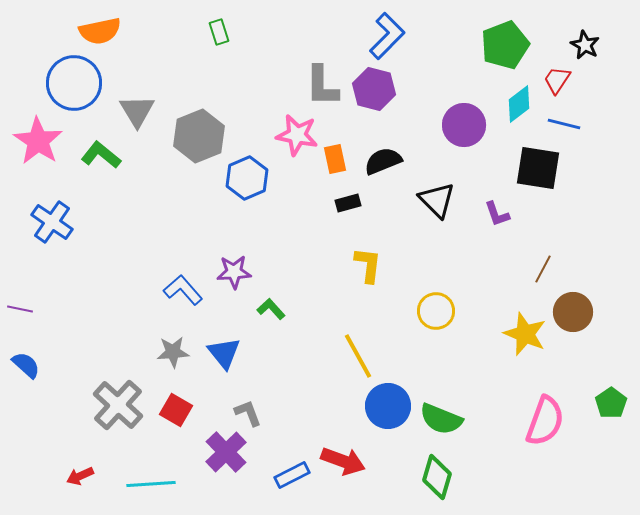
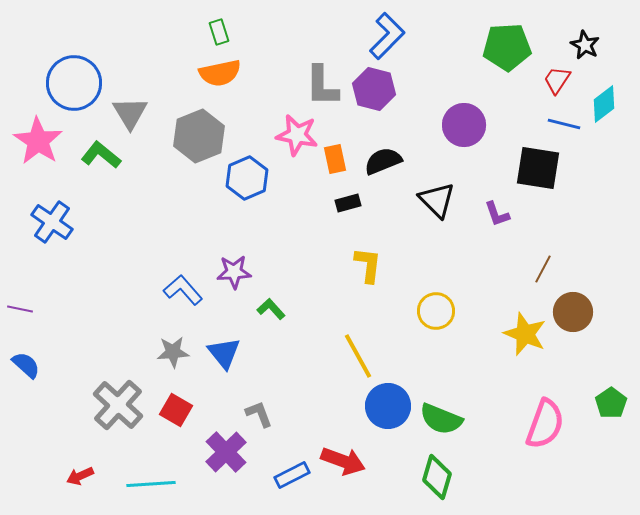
orange semicircle at (100, 31): moved 120 px right, 42 px down
green pentagon at (505, 45): moved 2 px right, 2 px down; rotated 18 degrees clockwise
cyan diamond at (519, 104): moved 85 px right
gray triangle at (137, 111): moved 7 px left, 2 px down
gray L-shape at (248, 413): moved 11 px right, 1 px down
pink semicircle at (545, 421): moved 3 px down
